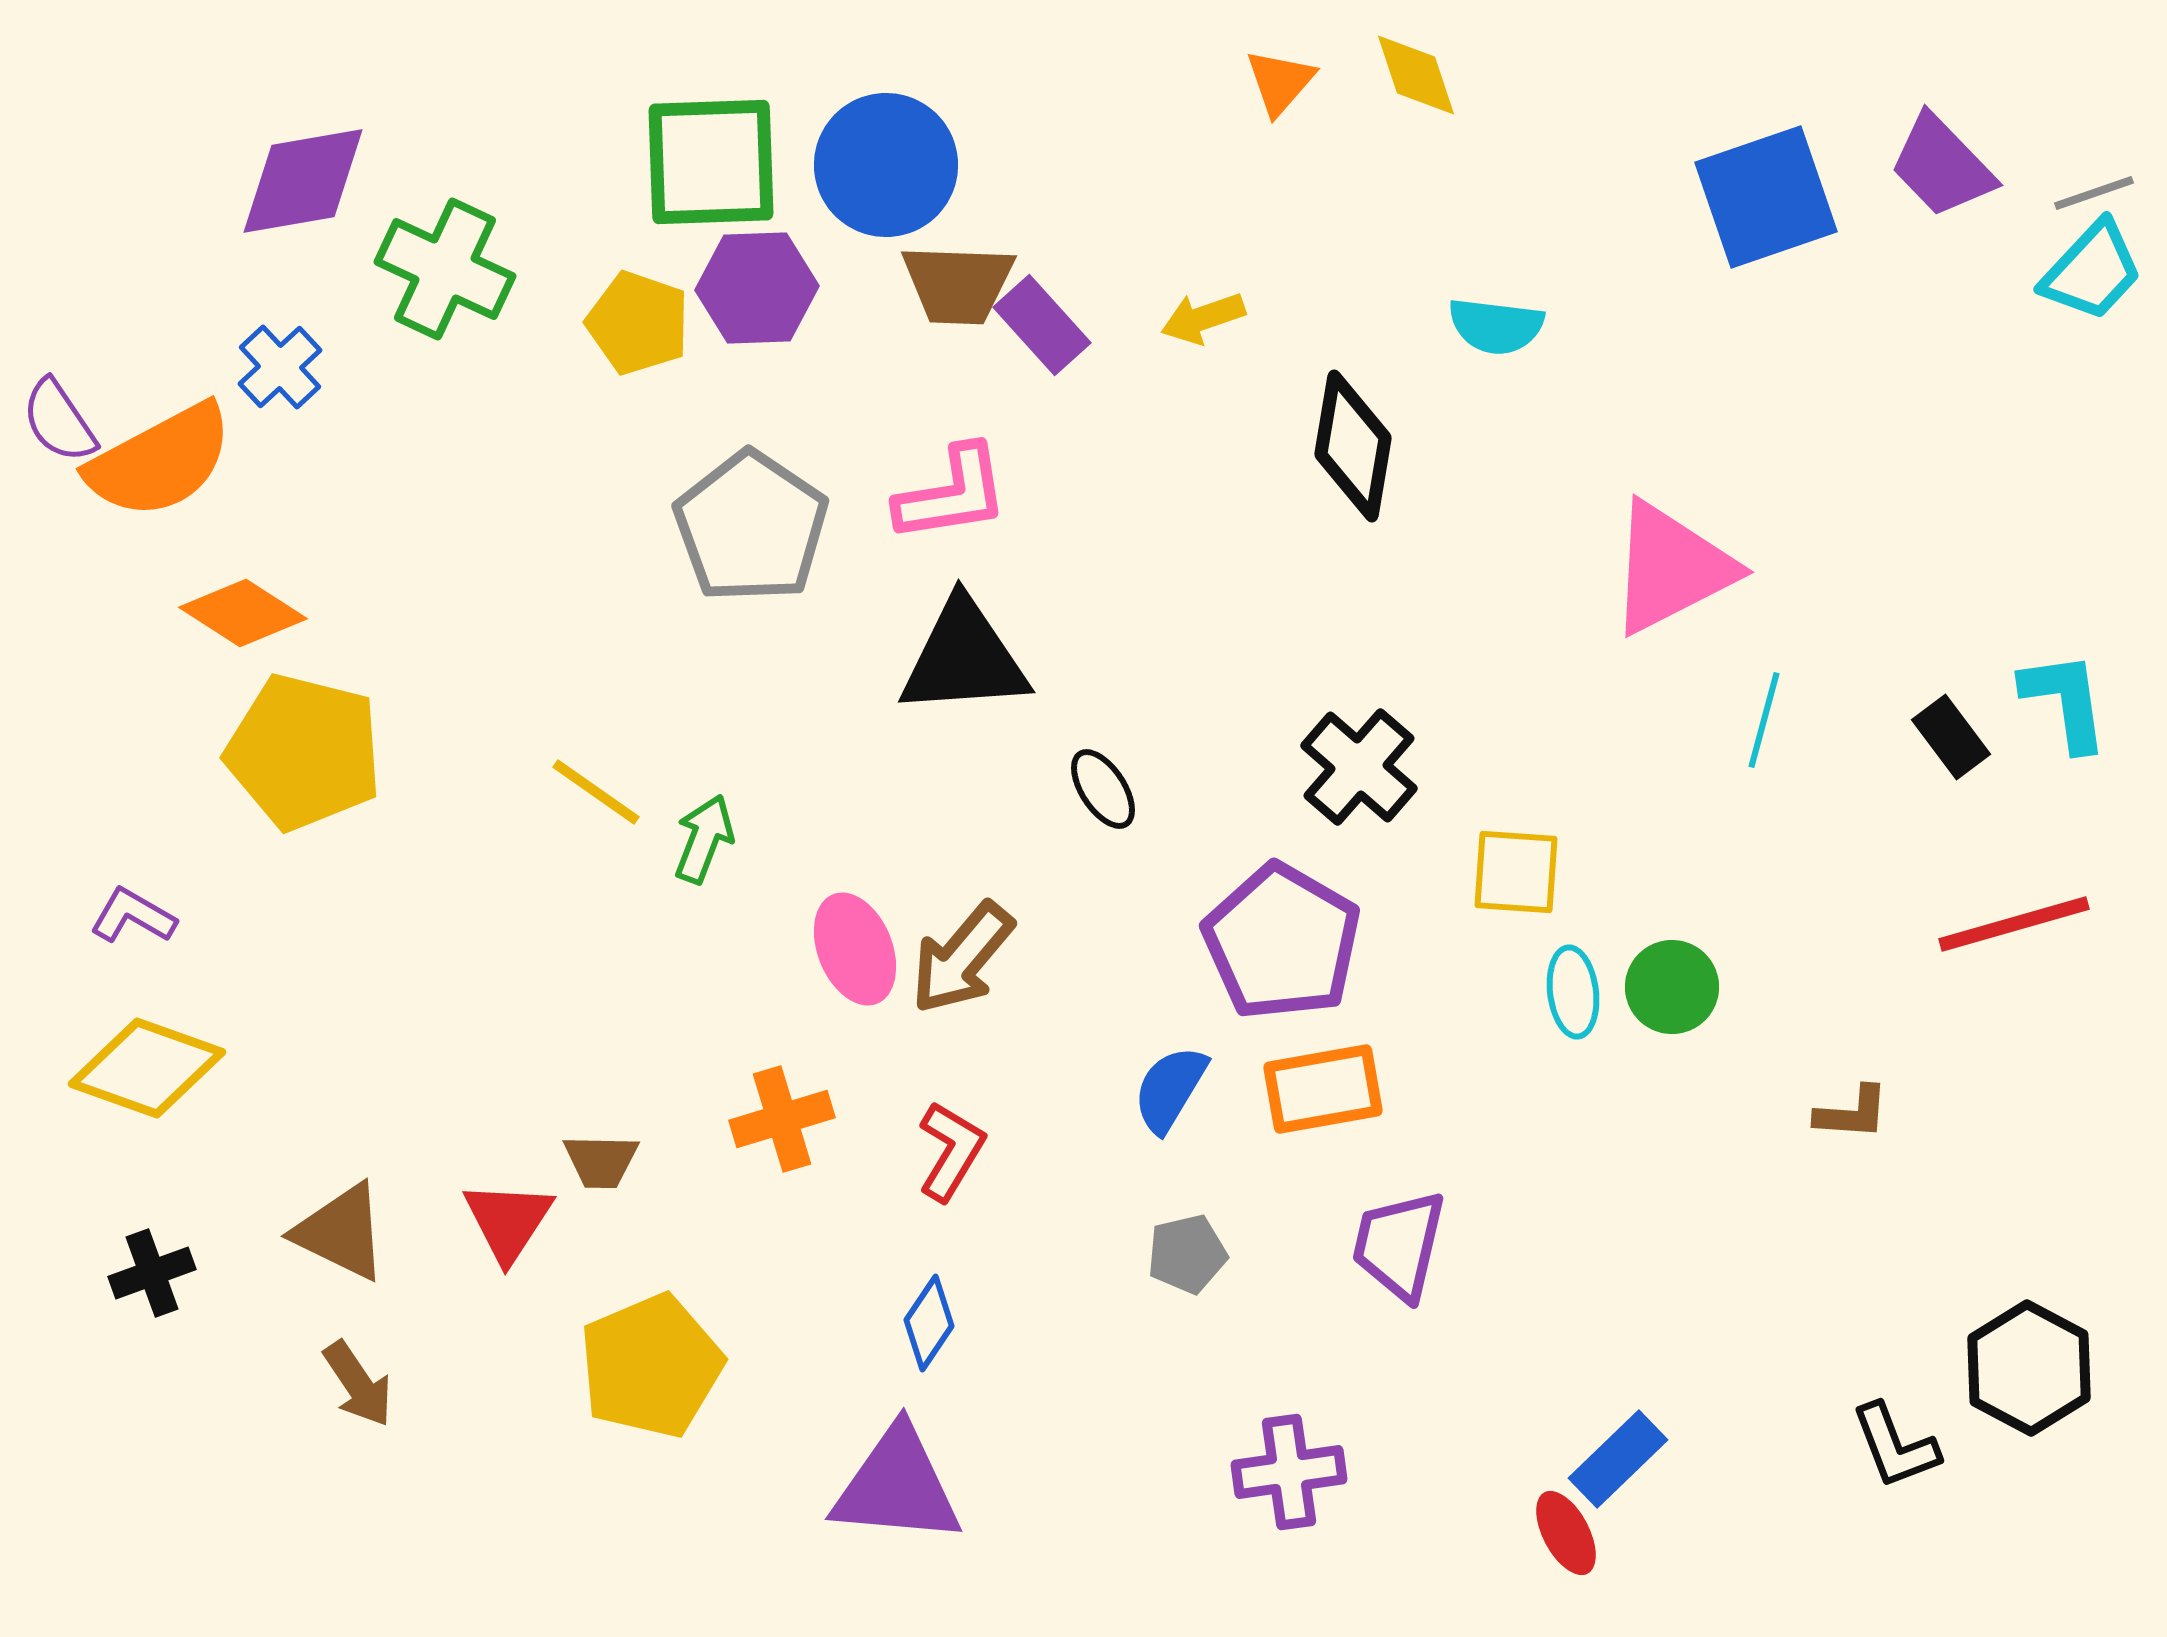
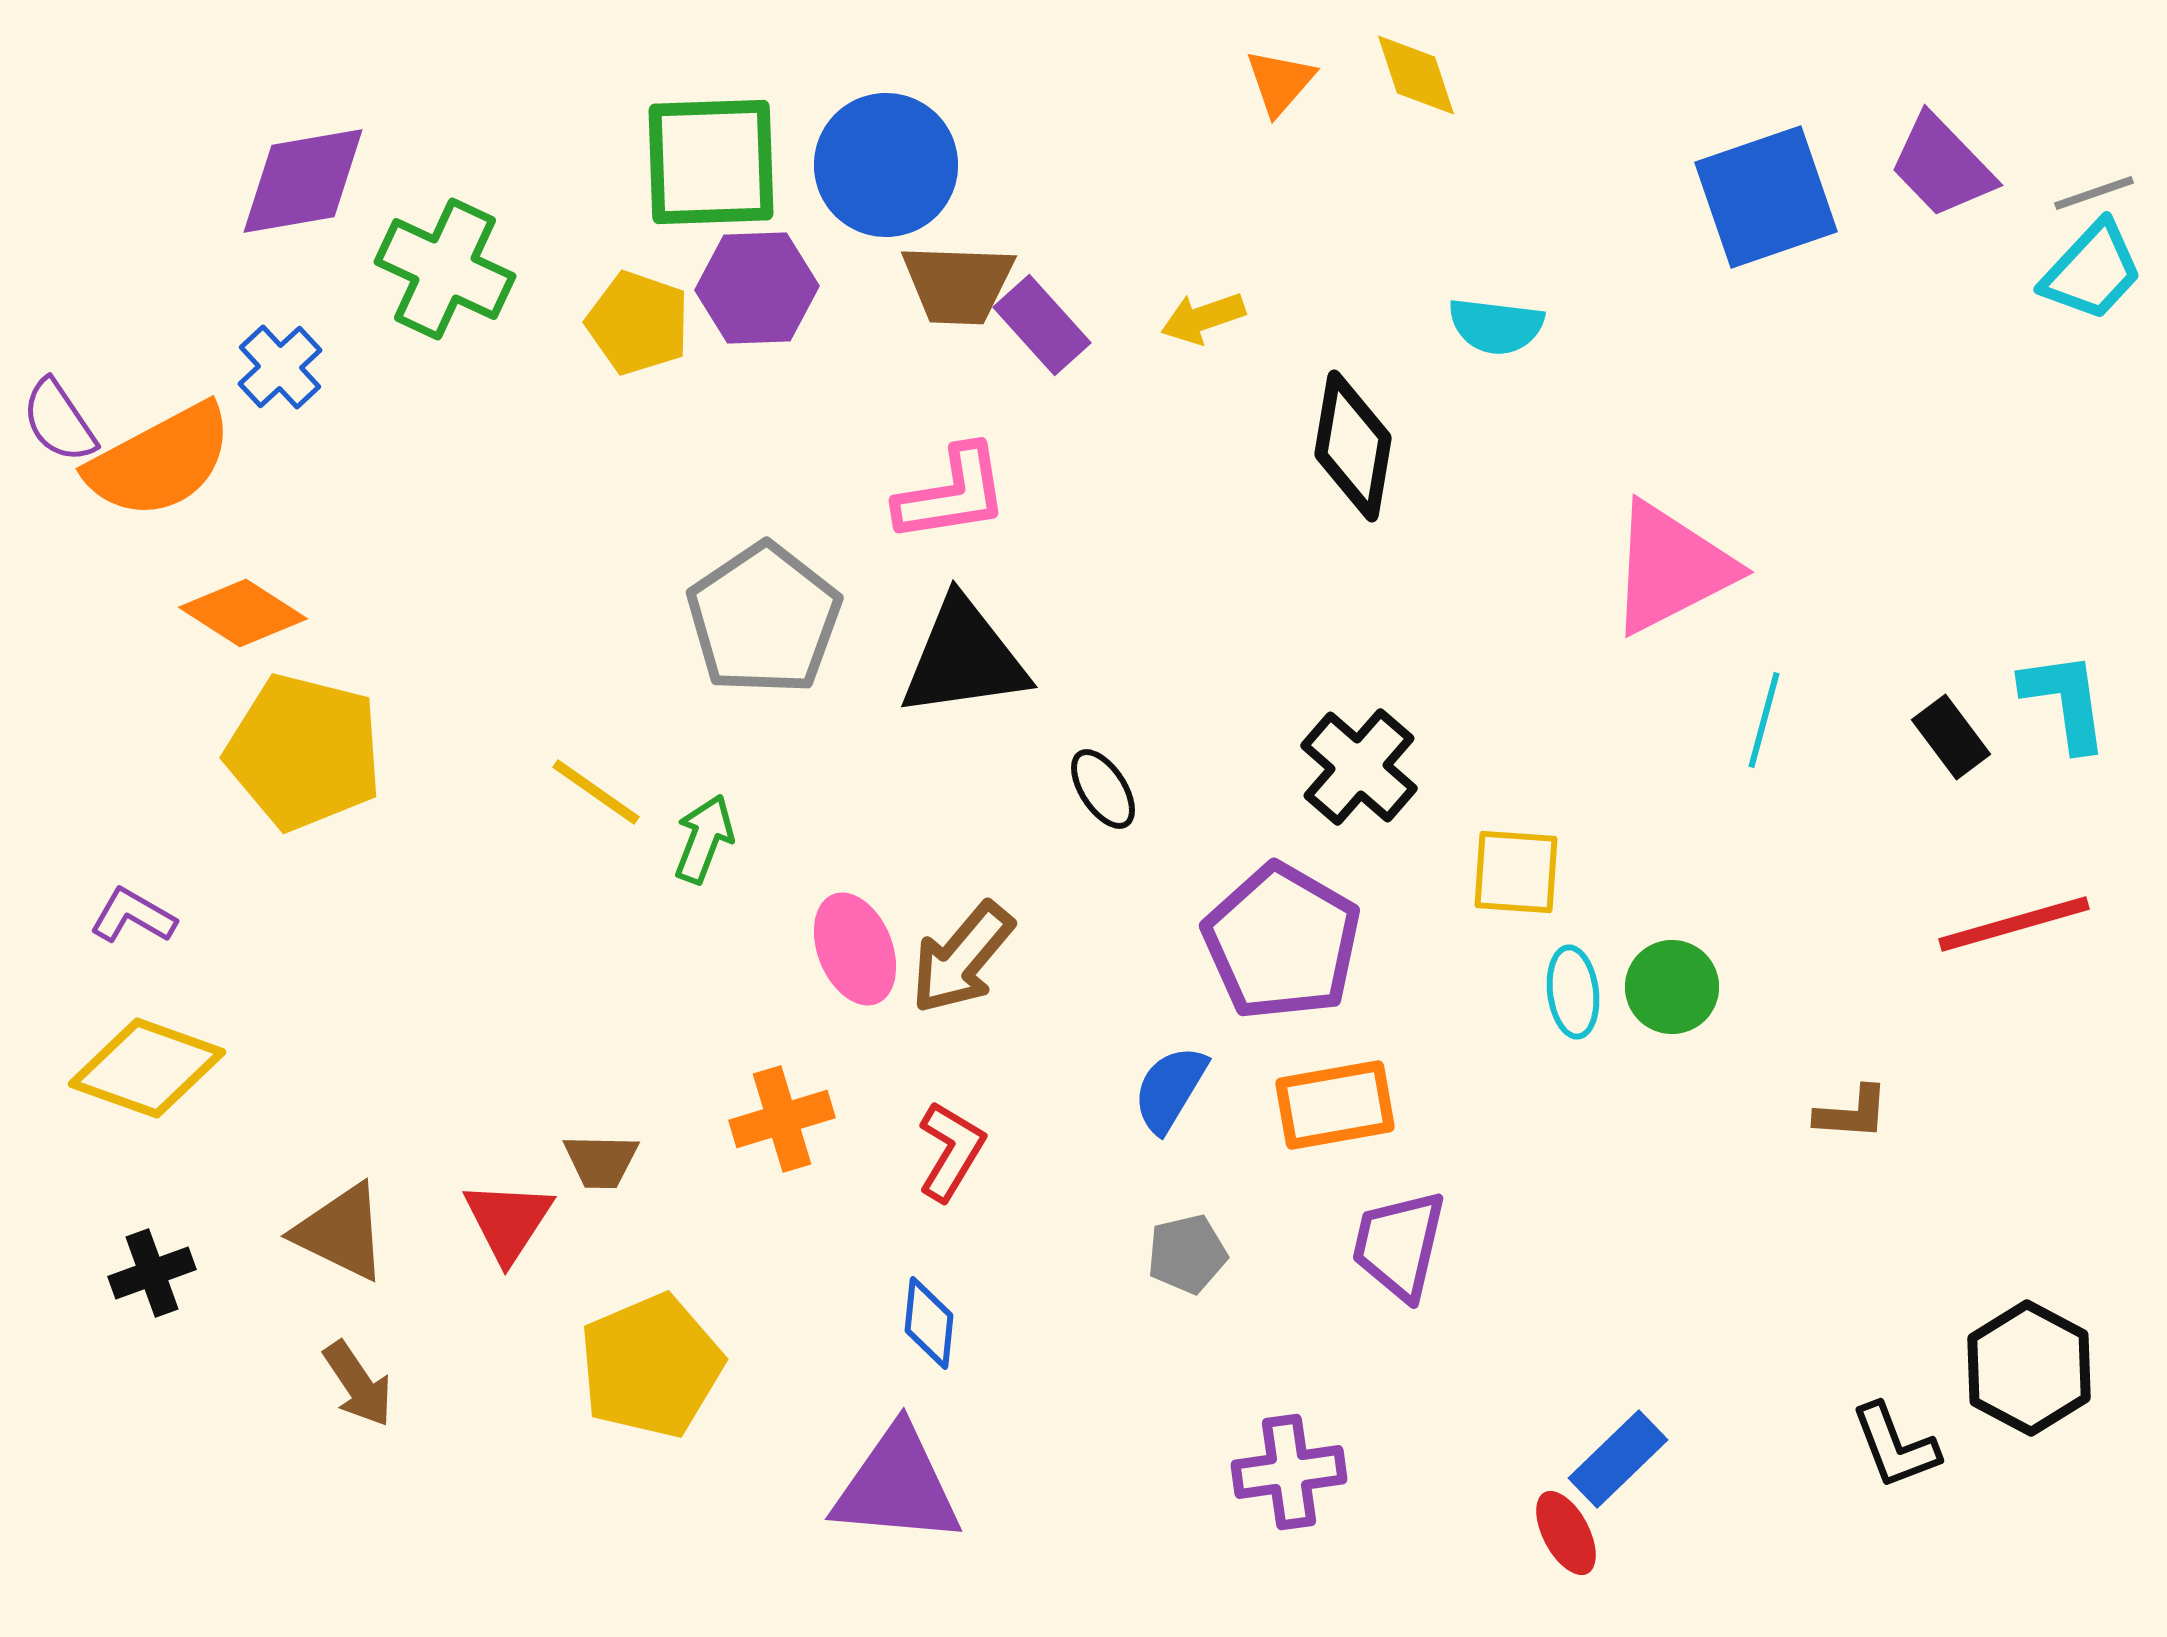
gray pentagon at (751, 527): moved 13 px right, 92 px down; rotated 4 degrees clockwise
black triangle at (964, 658): rotated 4 degrees counterclockwise
orange rectangle at (1323, 1089): moved 12 px right, 16 px down
blue diamond at (929, 1323): rotated 28 degrees counterclockwise
